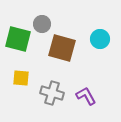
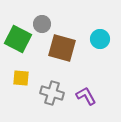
green square: rotated 12 degrees clockwise
